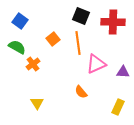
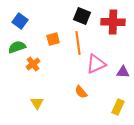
black square: moved 1 px right
orange square: rotated 24 degrees clockwise
green semicircle: rotated 48 degrees counterclockwise
